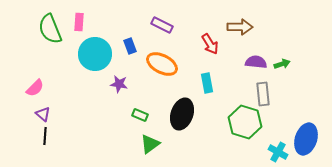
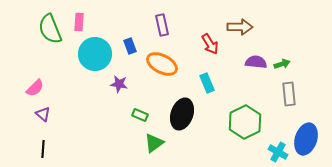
purple rectangle: rotated 50 degrees clockwise
cyan rectangle: rotated 12 degrees counterclockwise
gray rectangle: moved 26 px right
green hexagon: rotated 16 degrees clockwise
black line: moved 2 px left, 13 px down
green triangle: moved 4 px right, 1 px up
